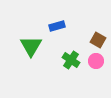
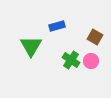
brown square: moved 3 px left, 3 px up
pink circle: moved 5 px left
